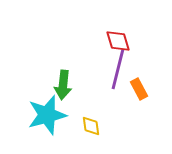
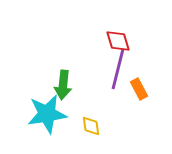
cyan star: moved 1 px up; rotated 6 degrees clockwise
